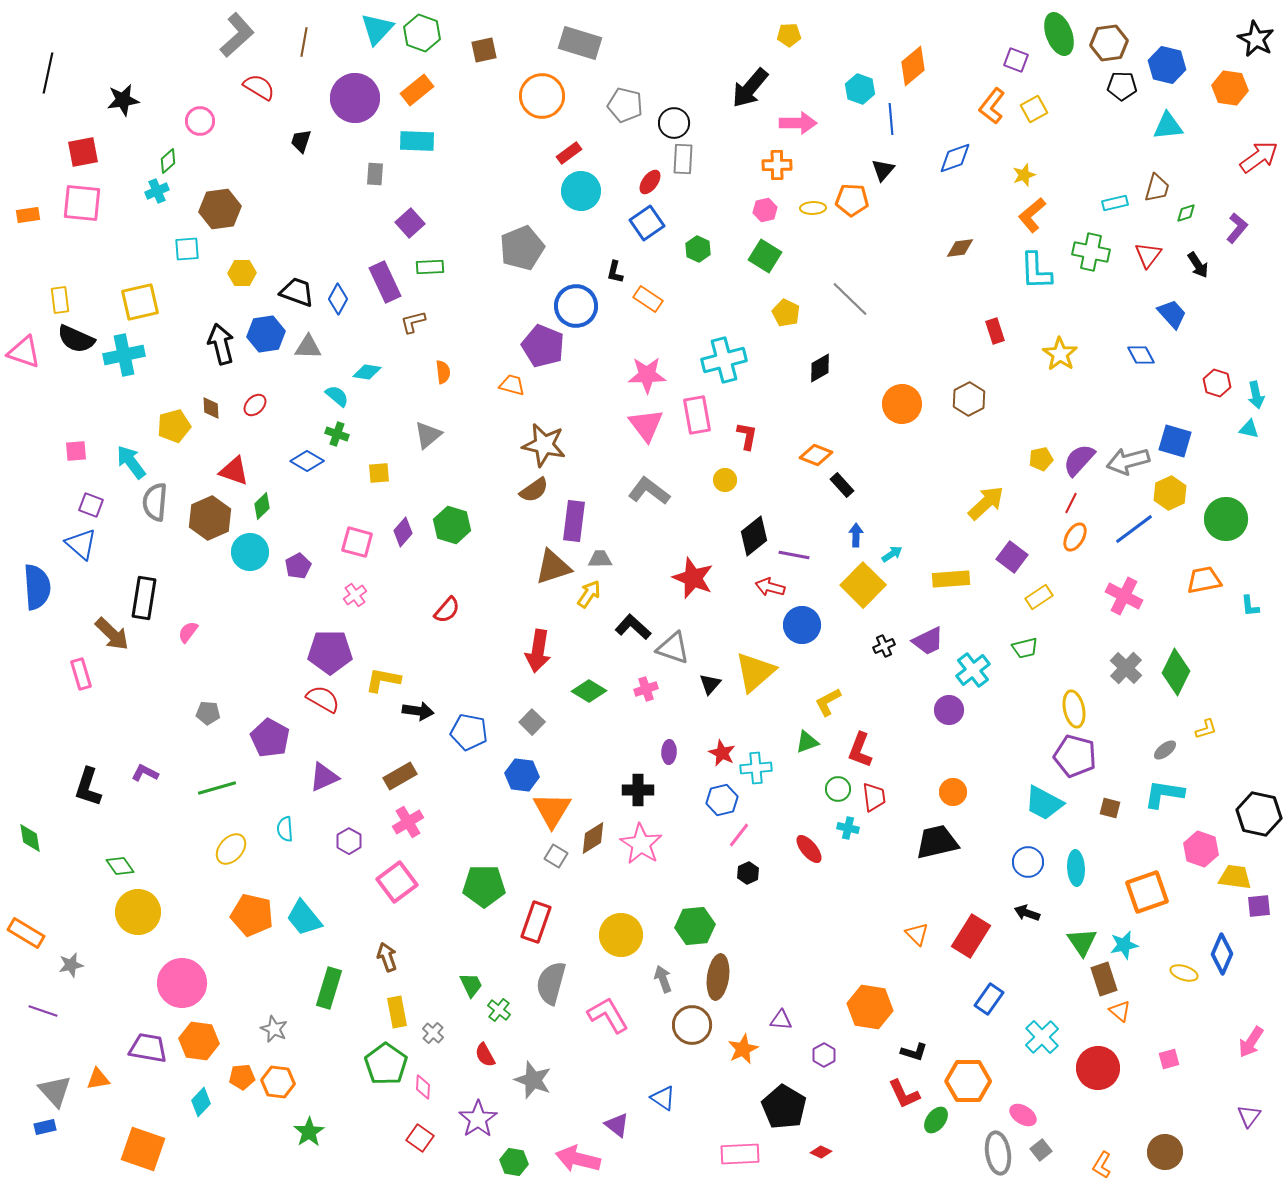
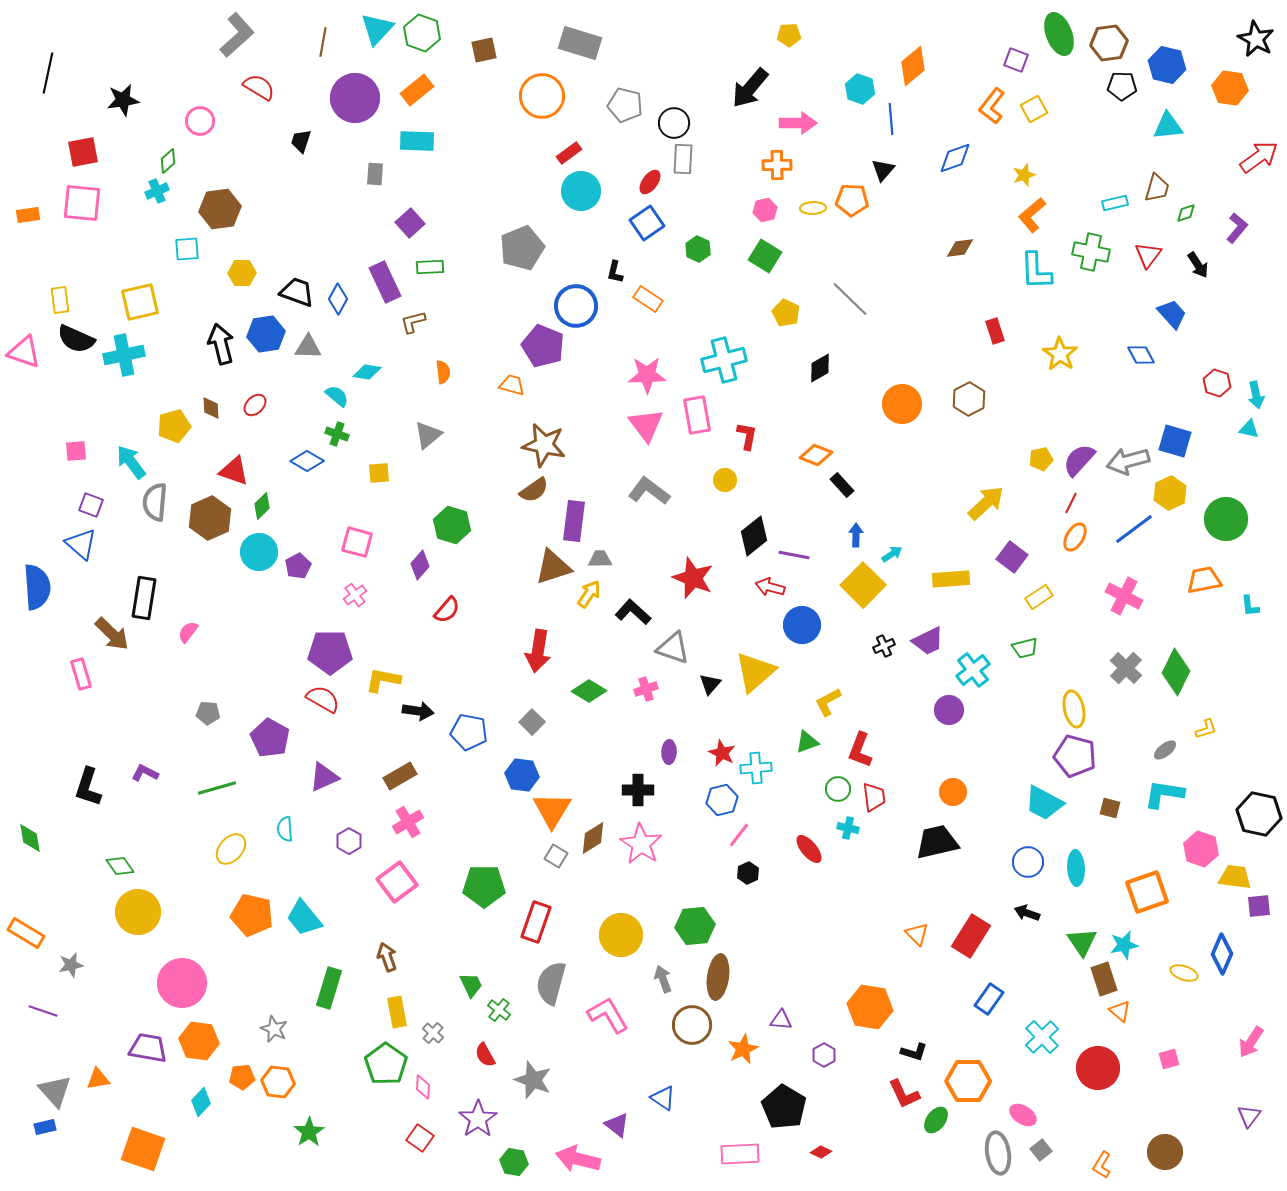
brown line at (304, 42): moved 19 px right
purple diamond at (403, 532): moved 17 px right, 33 px down
cyan circle at (250, 552): moved 9 px right
black L-shape at (633, 627): moved 15 px up
